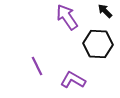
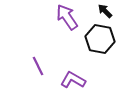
black hexagon: moved 2 px right, 5 px up; rotated 8 degrees clockwise
purple line: moved 1 px right
